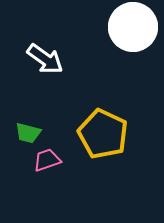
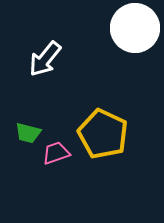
white circle: moved 2 px right, 1 px down
white arrow: rotated 93 degrees clockwise
pink trapezoid: moved 9 px right, 7 px up
